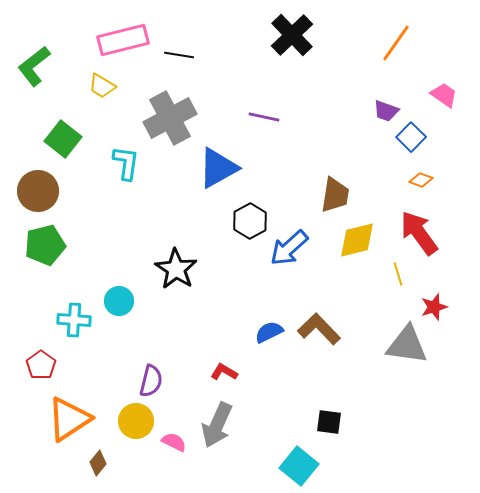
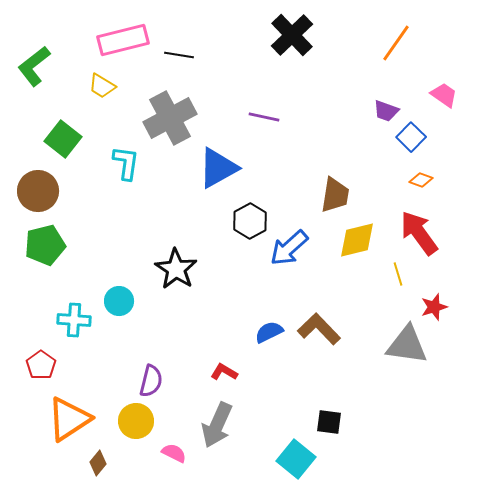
pink semicircle: moved 11 px down
cyan square: moved 3 px left, 7 px up
